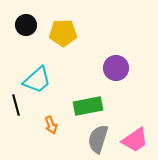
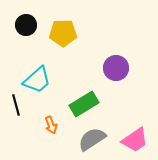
green rectangle: moved 4 px left, 2 px up; rotated 20 degrees counterclockwise
gray semicircle: moved 6 px left; rotated 40 degrees clockwise
